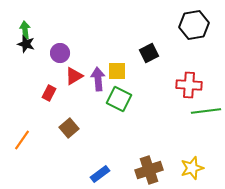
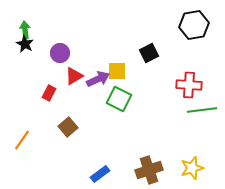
black star: moved 1 px left; rotated 12 degrees clockwise
purple arrow: rotated 70 degrees clockwise
green line: moved 4 px left, 1 px up
brown square: moved 1 px left, 1 px up
